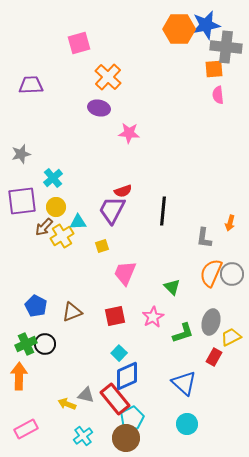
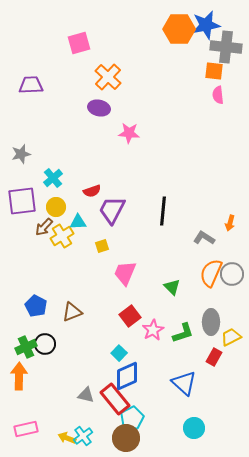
orange square at (214, 69): moved 2 px down; rotated 12 degrees clockwise
red semicircle at (123, 191): moved 31 px left
gray L-shape at (204, 238): rotated 115 degrees clockwise
red square at (115, 316): moved 15 px right; rotated 25 degrees counterclockwise
pink star at (153, 317): moved 13 px down
gray ellipse at (211, 322): rotated 15 degrees counterclockwise
green cross at (26, 344): moved 3 px down
yellow arrow at (67, 404): moved 34 px down
cyan circle at (187, 424): moved 7 px right, 4 px down
pink rectangle at (26, 429): rotated 15 degrees clockwise
